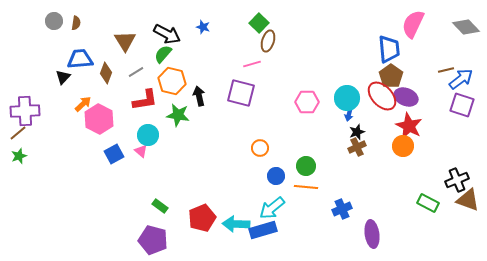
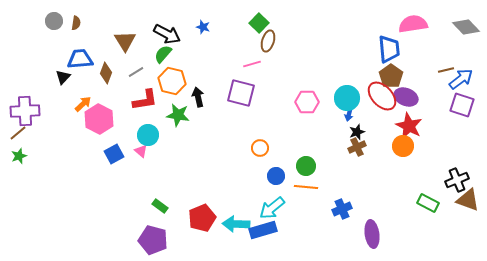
pink semicircle at (413, 24): rotated 56 degrees clockwise
black arrow at (199, 96): moved 1 px left, 1 px down
